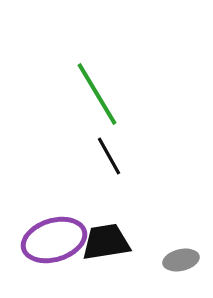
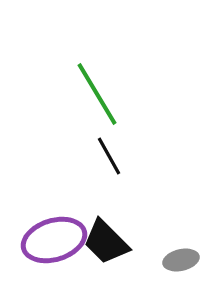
black trapezoid: rotated 126 degrees counterclockwise
